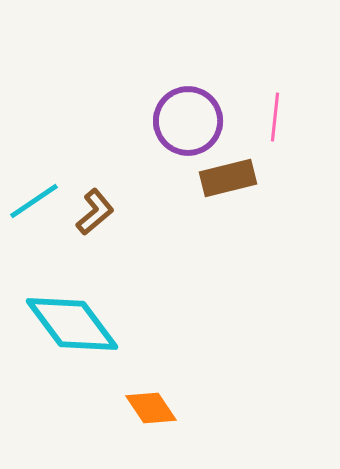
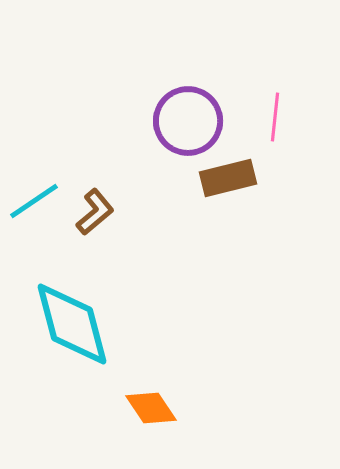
cyan diamond: rotated 22 degrees clockwise
